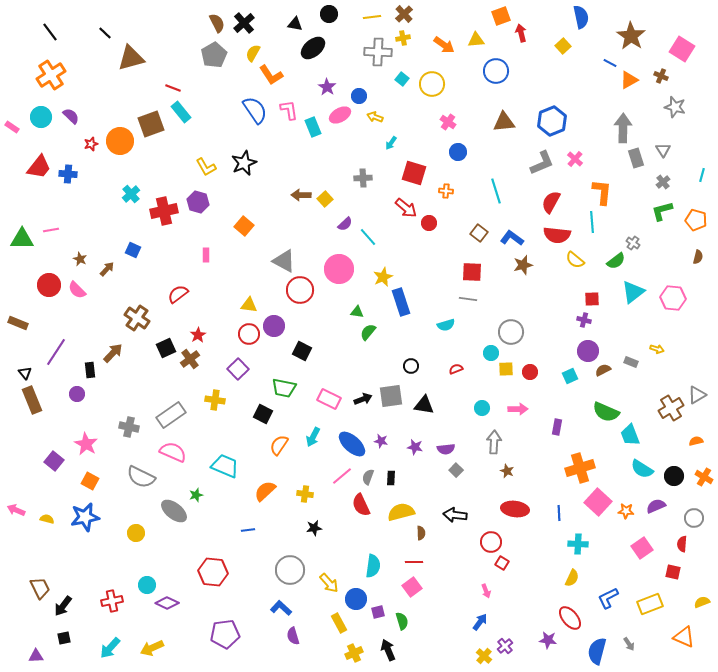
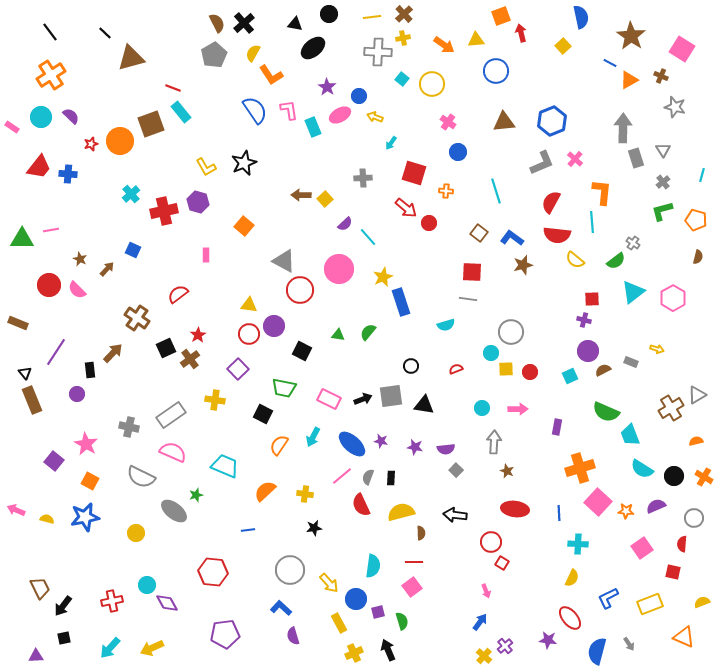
pink hexagon at (673, 298): rotated 25 degrees clockwise
green triangle at (357, 312): moved 19 px left, 23 px down
purple diamond at (167, 603): rotated 35 degrees clockwise
